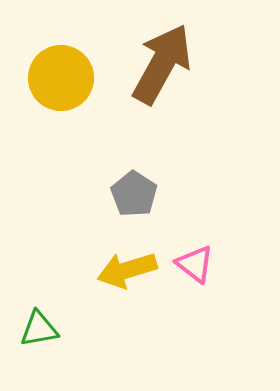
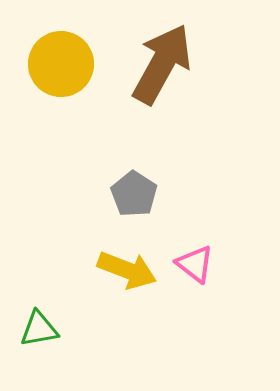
yellow circle: moved 14 px up
yellow arrow: rotated 142 degrees counterclockwise
